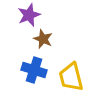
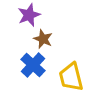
blue cross: moved 1 px left, 5 px up; rotated 25 degrees clockwise
